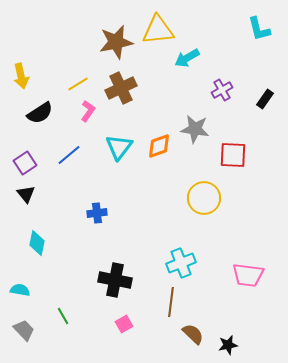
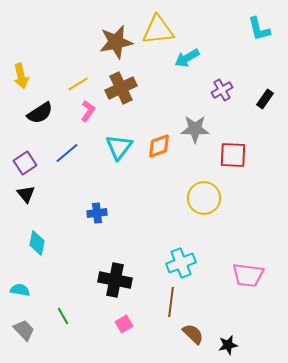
gray star: rotated 8 degrees counterclockwise
blue line: moved 2 px left, 2 px up
